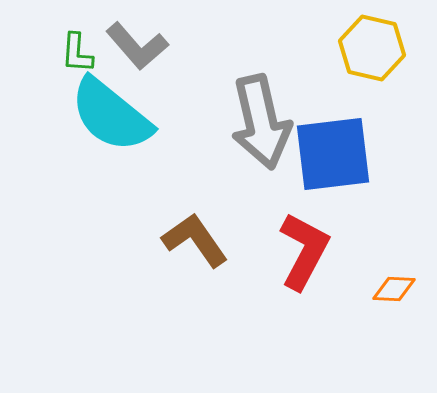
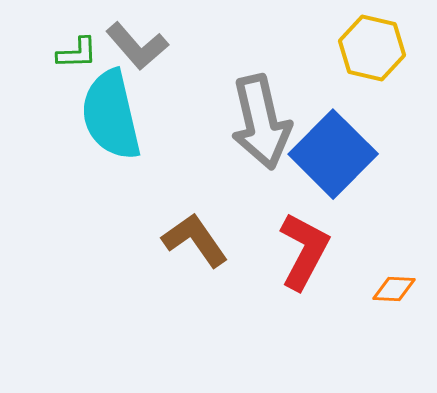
green L-shape: rotated 96 degrees counterclockwise
cyan semicircle: rotated 38 degrees clockwise
blue square: rotated 38 degrees counterclockwise
